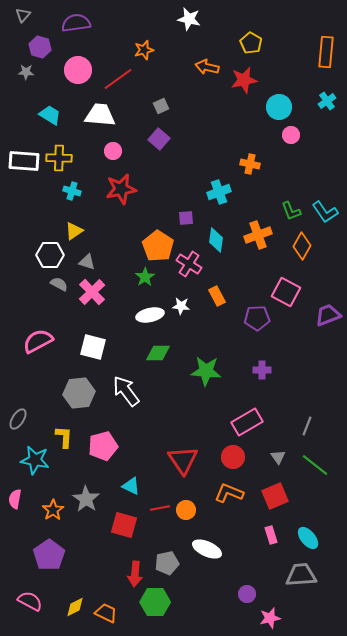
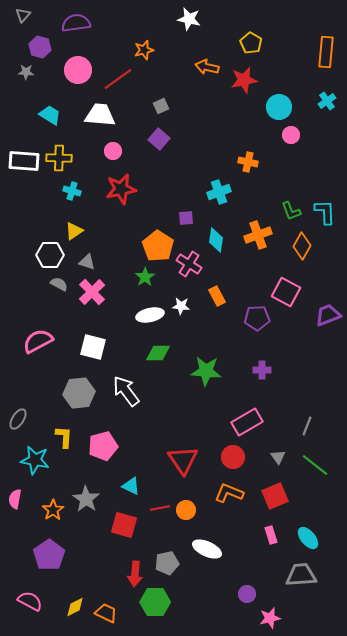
orange cross at (250, 164): moved 2 px left, 2 px up
cyan L-shape at (325, 212): rotated 148 degrees counterclockwise
